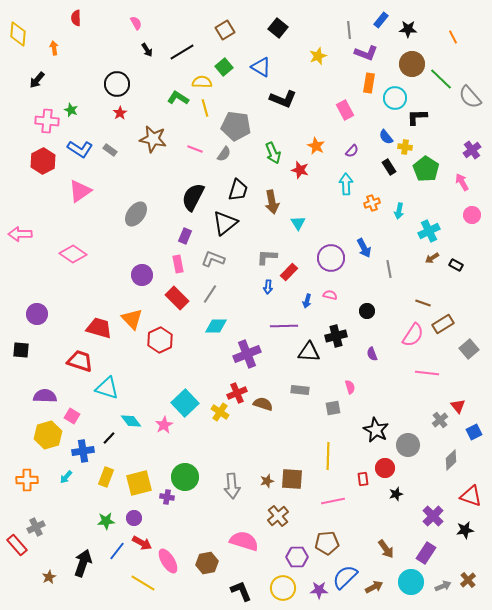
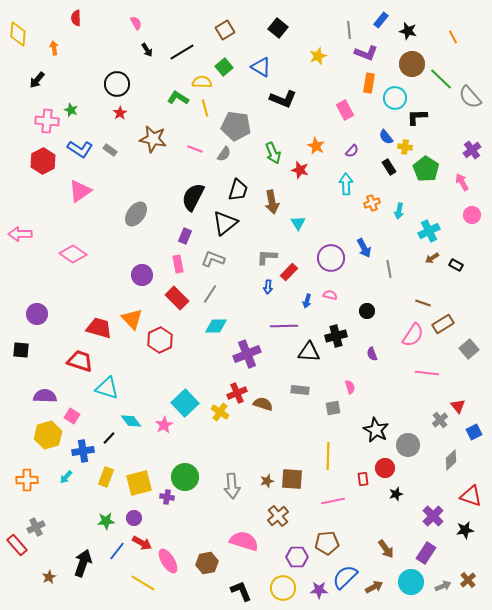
black star at (408, 29): moved 2 px down; rotated 12 degrees clockwise
